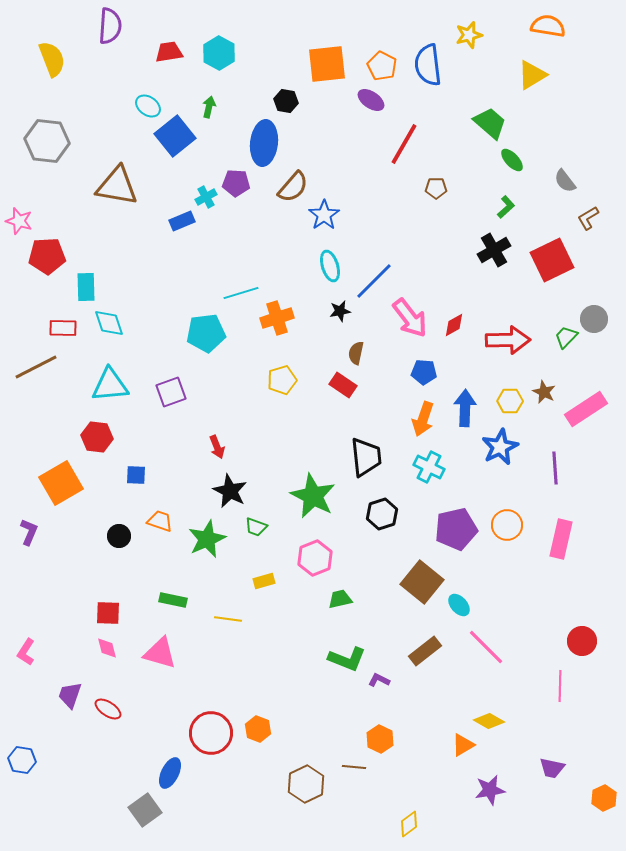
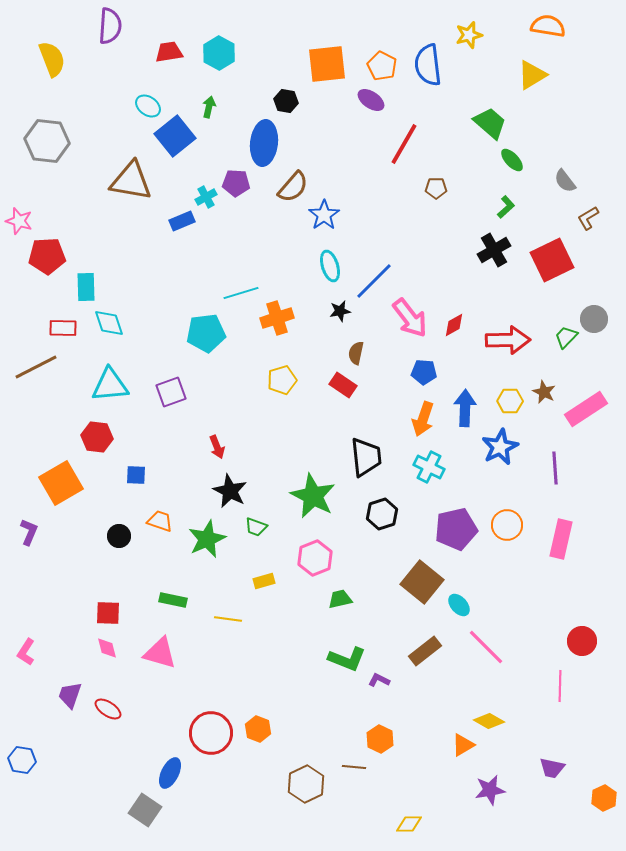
brown triangle at (117, 186): moved 14 px right, 5 px up
gray square at (145, 810): rotated 20 degrees counterclockwise
yellow diamond at (409, 824): rotated 36 degrees clockwise
